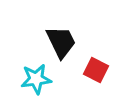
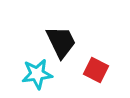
cyan star: moved 1 px right, 5 px up
